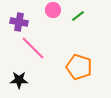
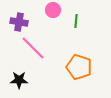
green line: moved 2 px left, 5 px down; rotated 48 degrees counterclockwise
